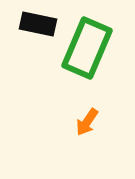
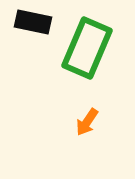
black rectangle: moved 5 px left, 2 px up
